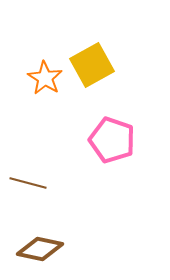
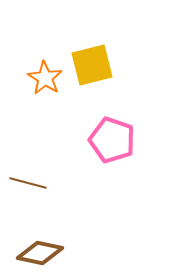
yellow square: rotated 15 degrees clockwise
brown diamond: moved 4 px down
